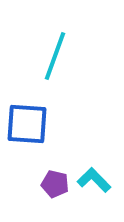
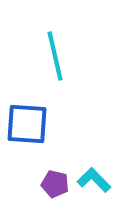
cyan line: rotated 33 degrees counterclockwise
